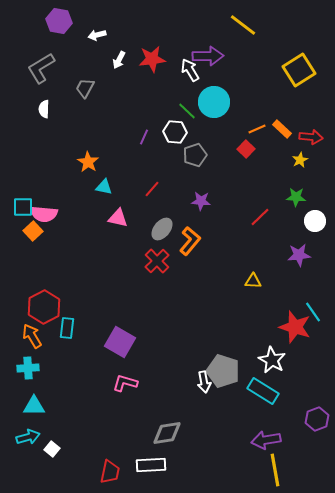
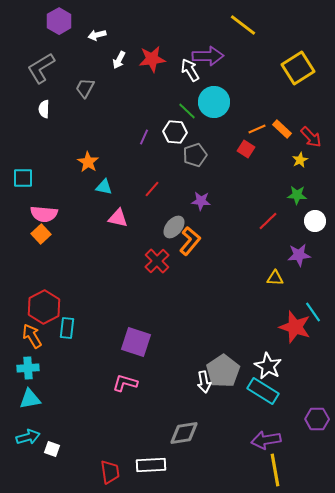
purple hexagon at (59, 21): rotated 20 degrees clockwise
yellow square at (299, 70): moved 1 px left, 2 px up
red arrow at (311, 137): rotated 40 degrees clockwise
red square at (246, 149): rotated 12 degrees counterclockwise
green star at (296, 197): moved 1 px right, 2 px up
cyan square at (23, 207): moved 29 px up
red line at (260, 217): moved 8 px right, 4 px down
gray ellipse at (162, 229): moved 12 px right, 2 px up
orange square at (33, 231): moved 8 px right, 3 px down
yellow triangle at (253, 281): moved 22 px right, 3 px up
purple square at (120, 342): moved 16 px right; rotated 12 degrees counterclockwise
white star at (272, 360): moved 4 px left, 6 px down
gray pentagon at (223, 371): rotated 20 degrees clockwise
cyan triangle at (34, 406): moved 4 px left, 7 px up; rotated 10 degrees counterclockwise
purple hexagon at (317, 419): rotated 20 degrees clockwise
gray diamond at (167, 433): moved 17 px right
white square at (52, 449): rotated 21 degrees counterclockwise
red trapezoid at (110, 472): rotated 20 degrees counterclockwise
